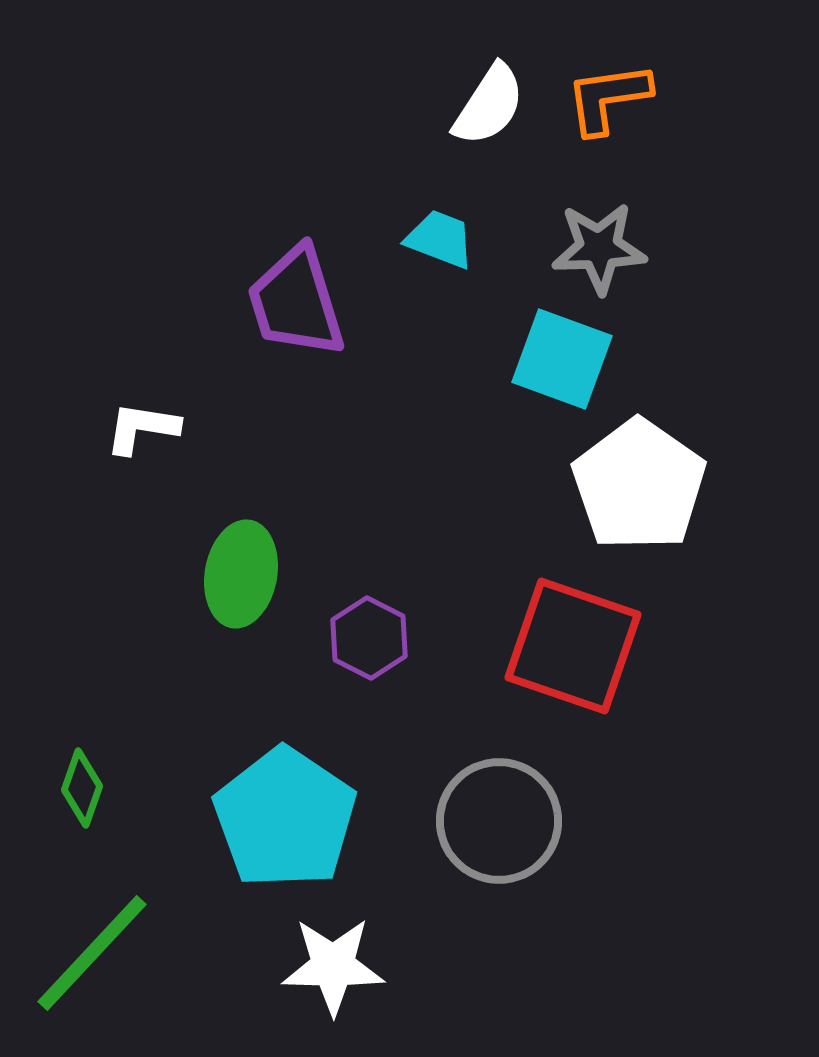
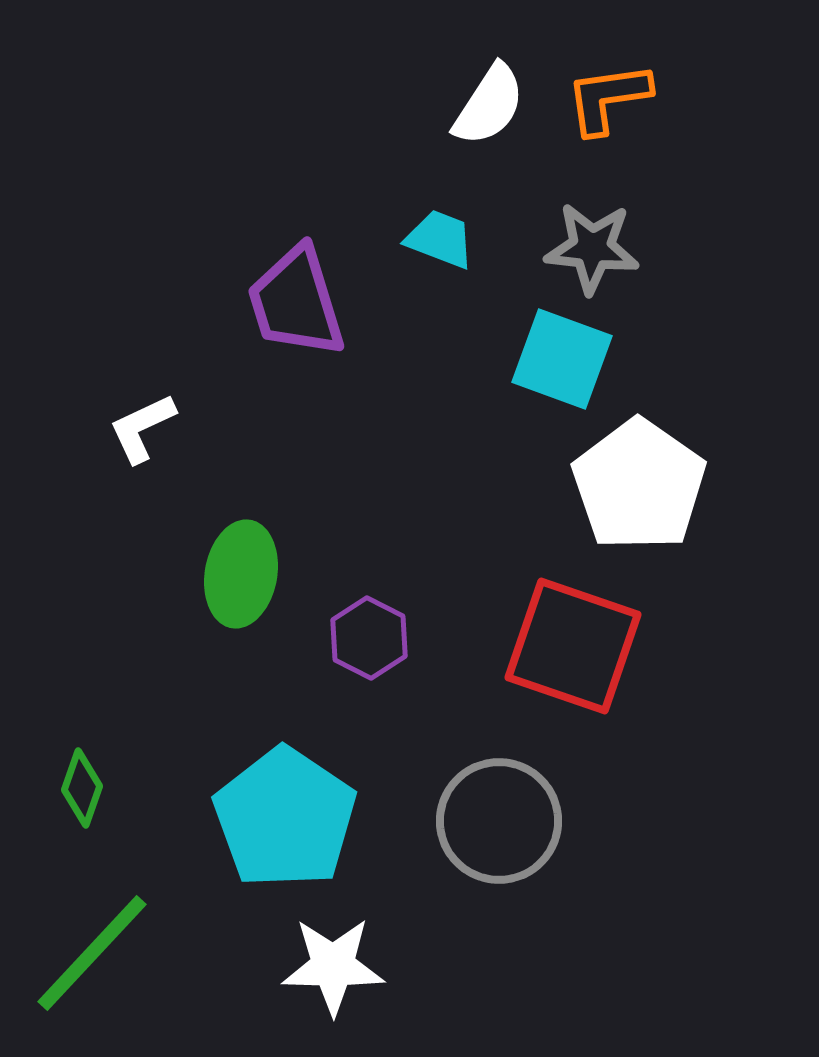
gray star: moved 7 px left; rotated 8 degrees clockwise
white L-shape: rotated 34 degrees counterclockwise
